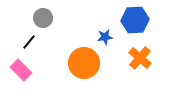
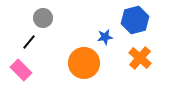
blue hexagon: rotated 12 degrees counterclockwise
